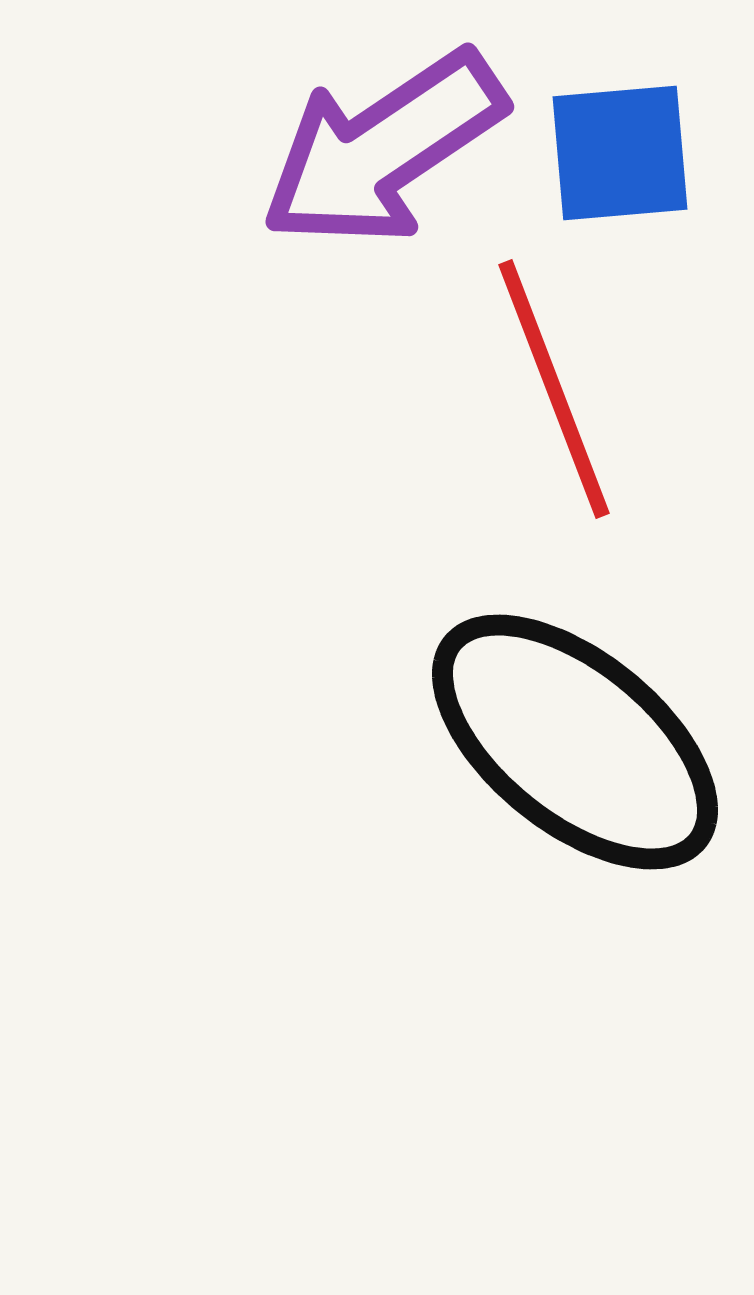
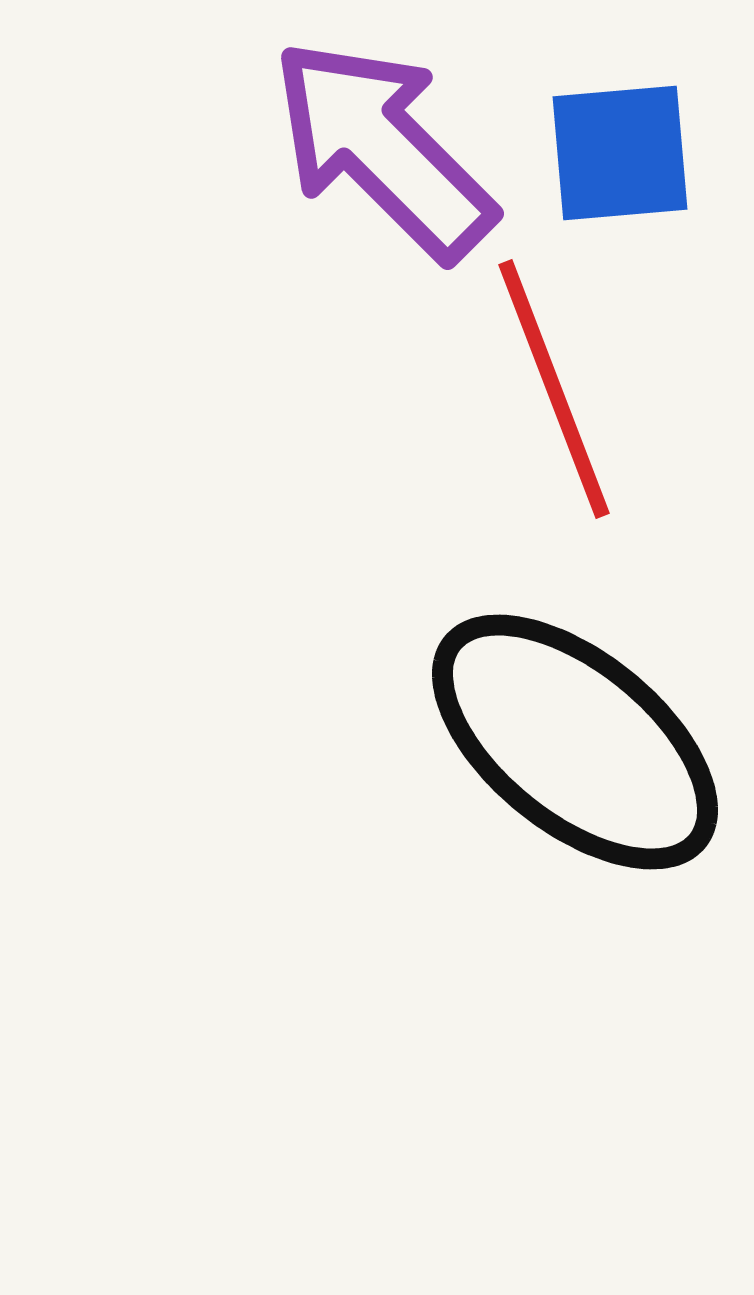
purple arrow: rotated 79 degrees clockwise
